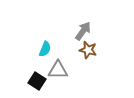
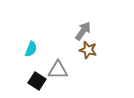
cyan semicircle: moved 14 px left
